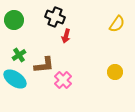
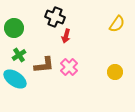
green circle: moved 8 px down
pink cross: moved 6 px right, 13 px up
